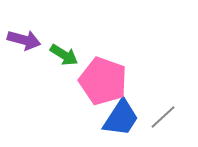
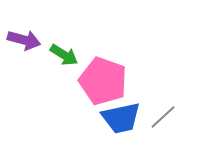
blue trapezoid: rotated 45 degrees clockwise
